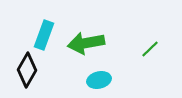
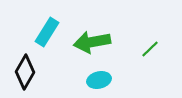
cyan rectangle: moved 3 px right, 3 px up; rotated 12 degrees clockwise
green arrow: moved 6 px right, 1 px up
black diamond: moved 2 px left, 2 px down
